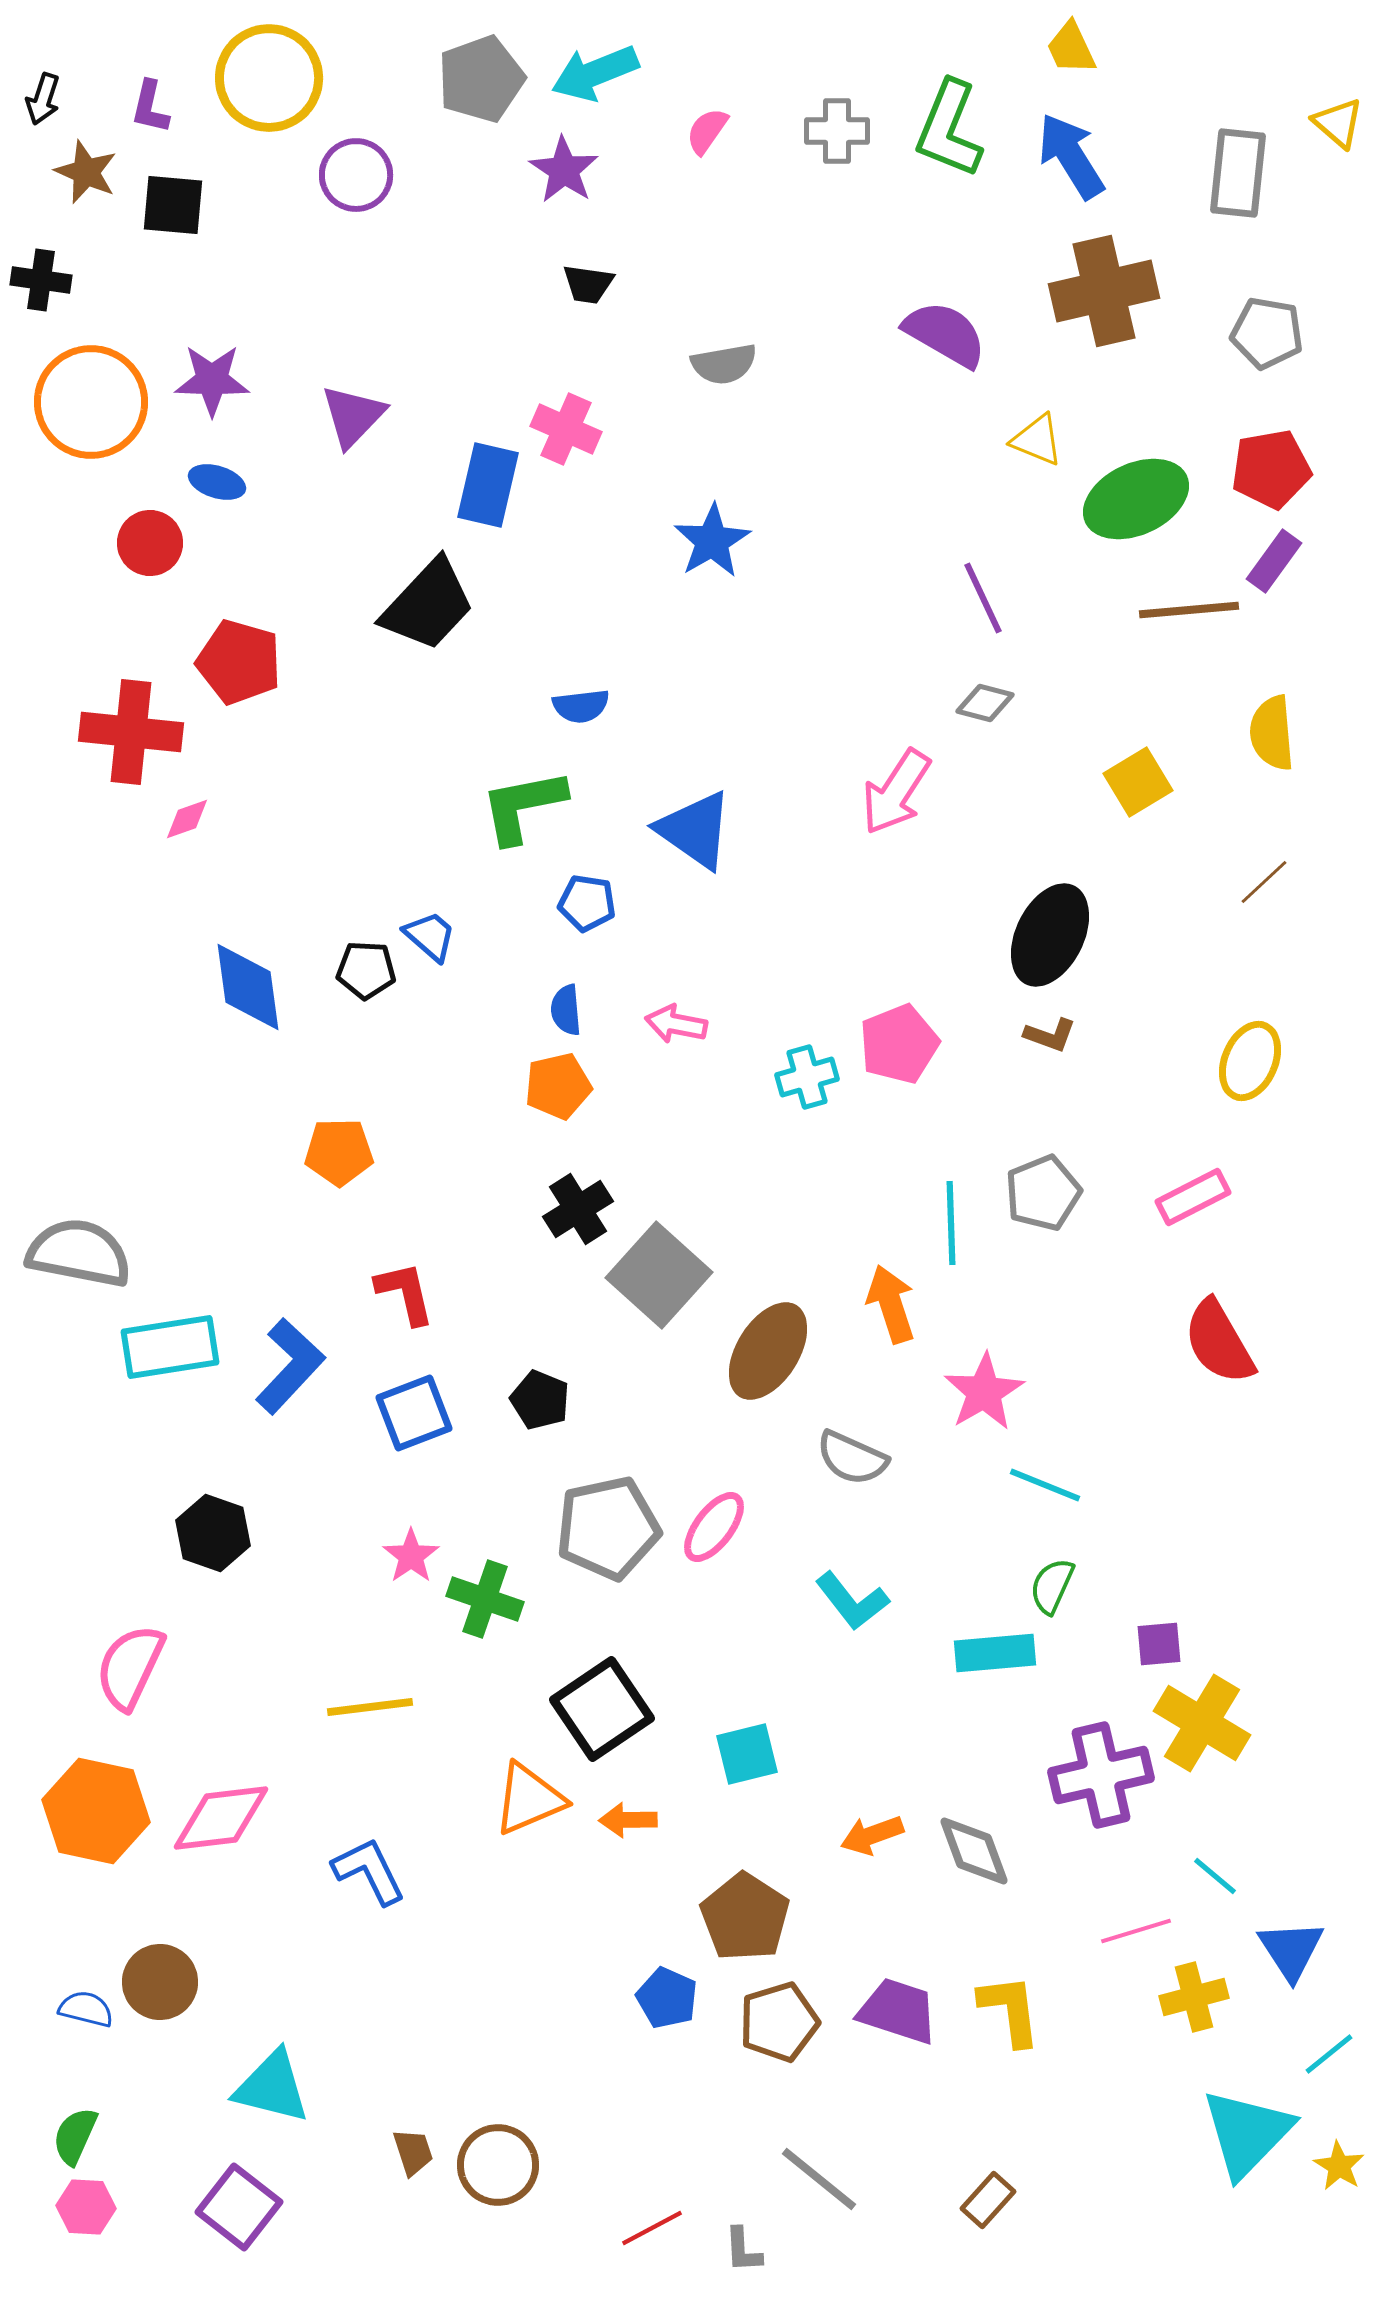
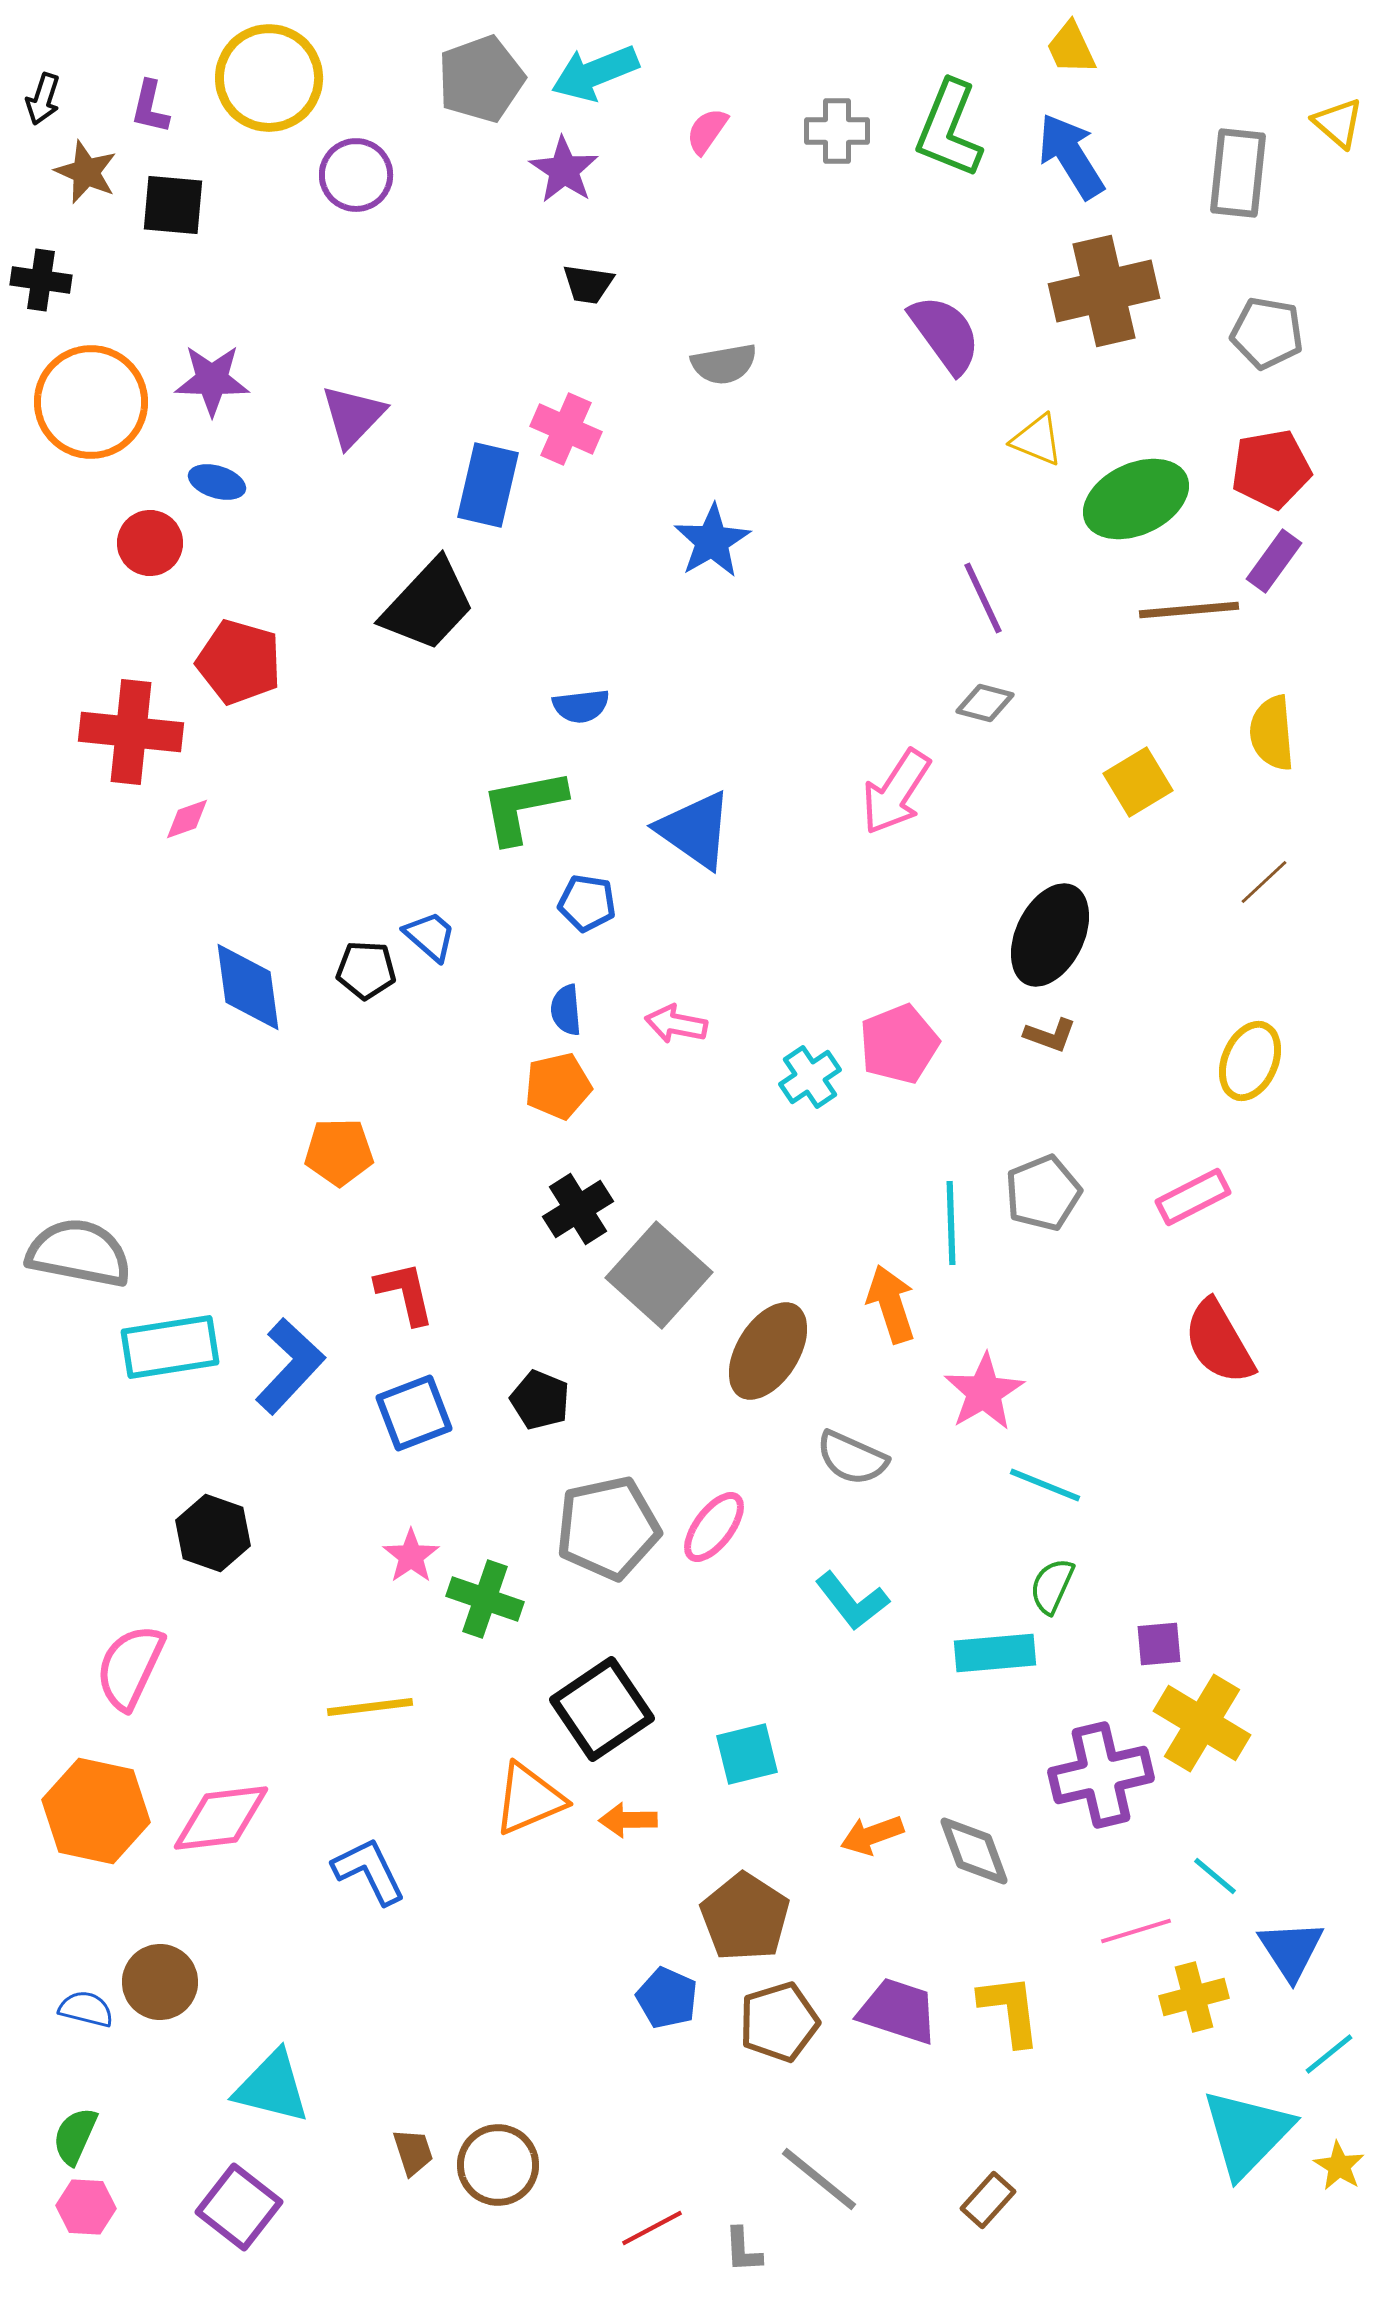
purple semicircle at (945, 334): rotated 24 degrees clockwise
cyan cross at (807, 1077): moved 3 px right; rotated 18 degrees counterclockwise
